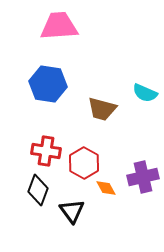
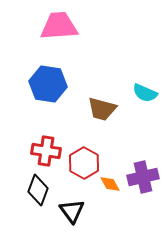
orange diamond: moved 4 px right, 4 px up
